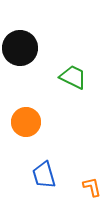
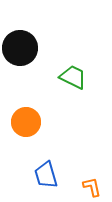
blue trapezoid: moved 2 px right
